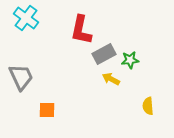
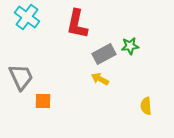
cyan cross: moved 1 px right, 1 px up
red L-shape: moved 4 px left, 6 px up
green star: moved 14 px up
yellow arrow: moved 11 px left
yellow semicircle: moved 2 px left
orange square: moved 4 px left, 9 px up
